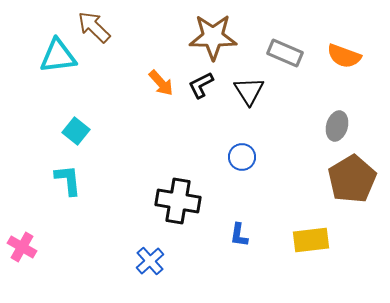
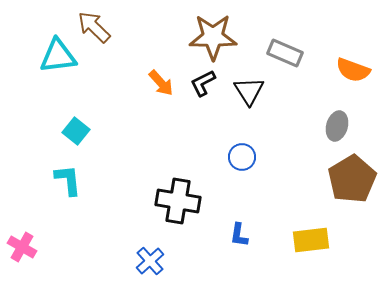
orange semicircle: moved 9 px right, 14 px down
black L-shape: moved 2 px right, 2 px up
